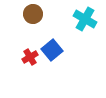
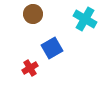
blue square: moved 2 px up; rotated 10 degrees clockwise
red cross: moved 11 px down
